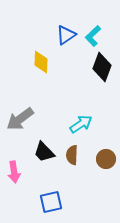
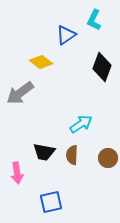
cyan L-shape: moved 1 px right, 16 px up; rotated 20 degrees counterclockwise
yellow diamond: rotated 55 degrees counterclockwise
gray arrow: moved 26 px up
black trapezoid: rotated 35 degrees counterclockwise
brown circle: moved 2 px right, 1 px up
pink arrow: moved 3 px right, 1 px down
